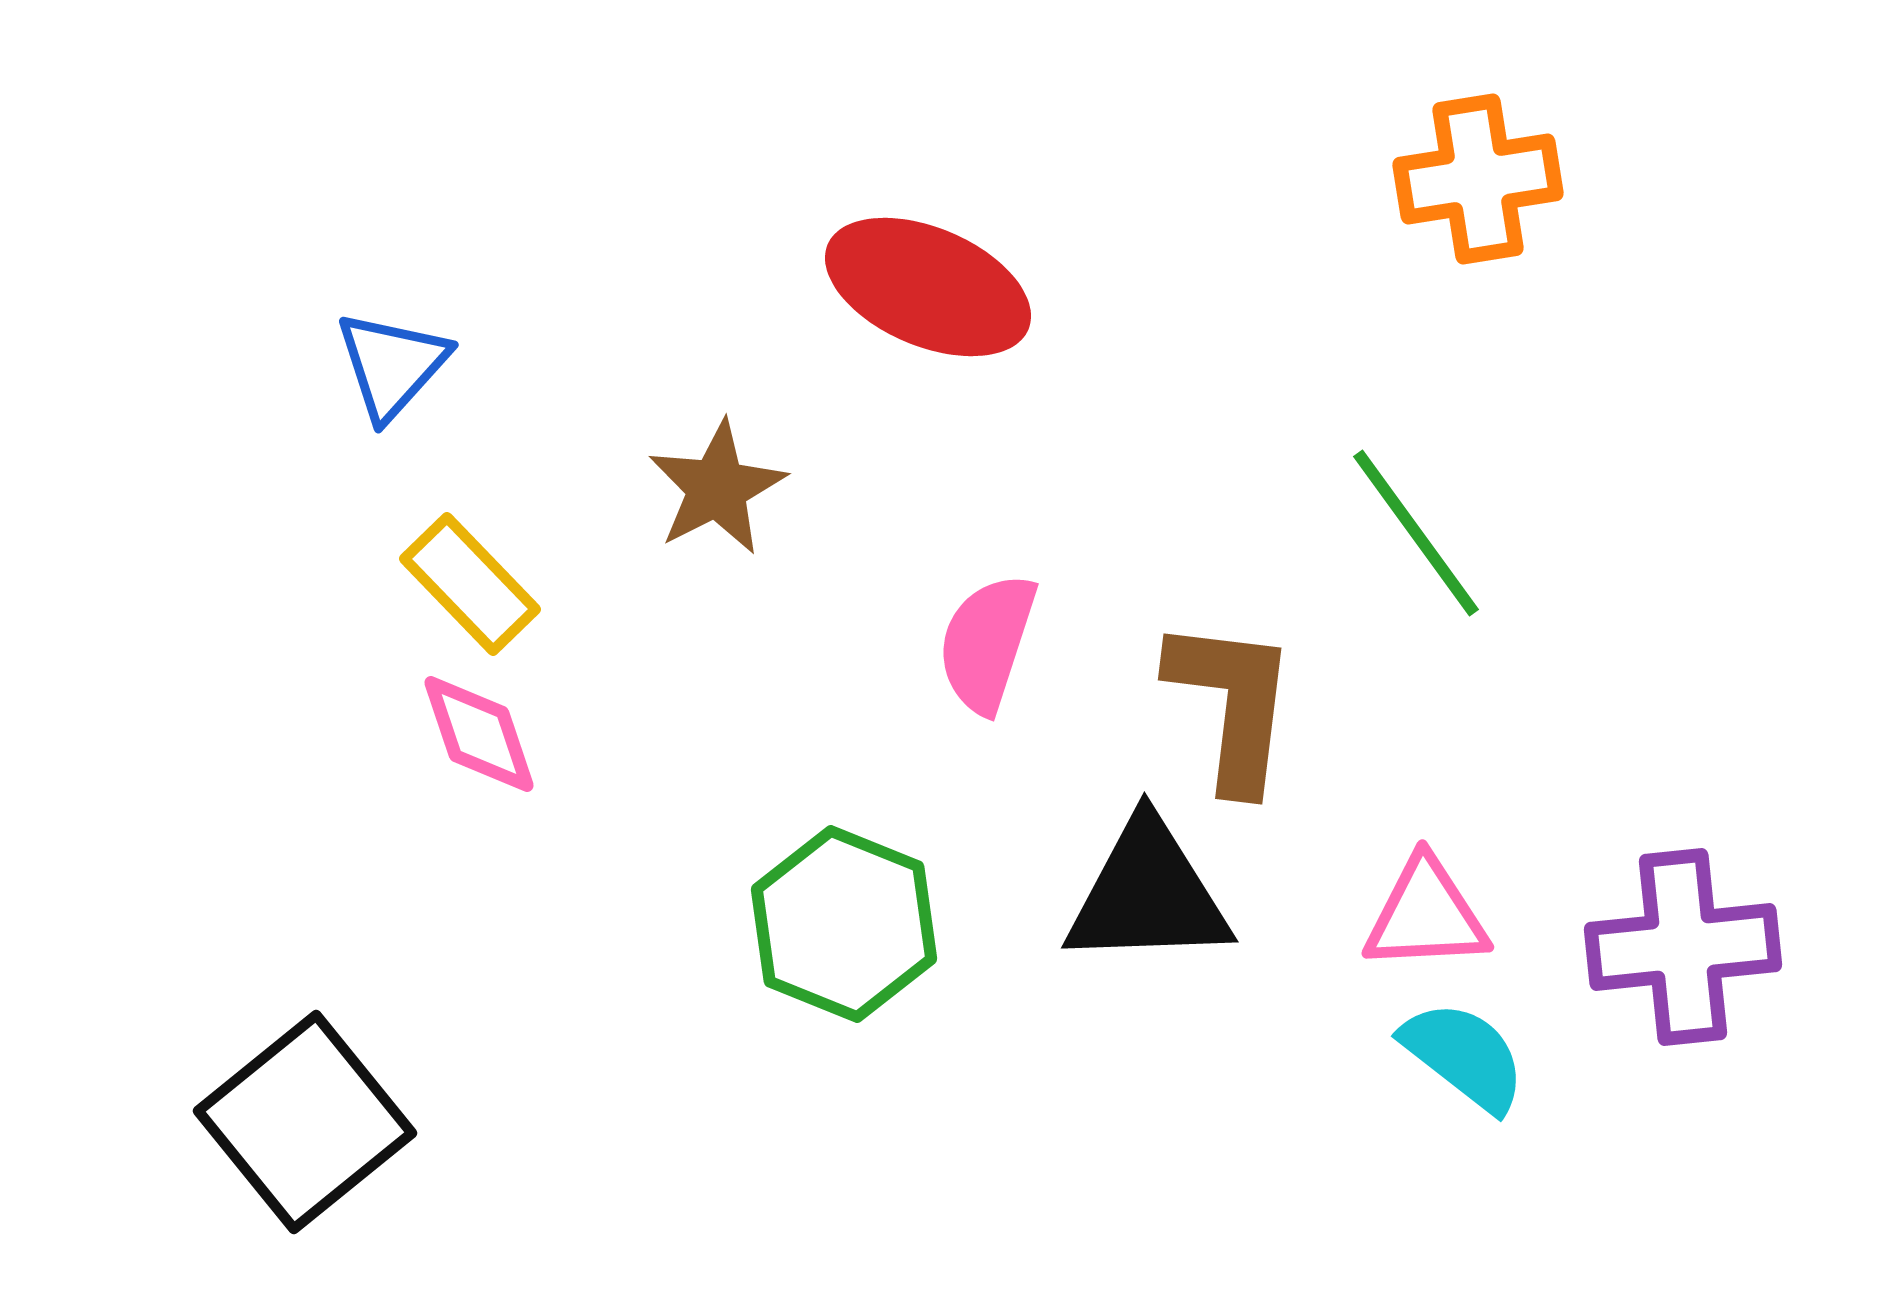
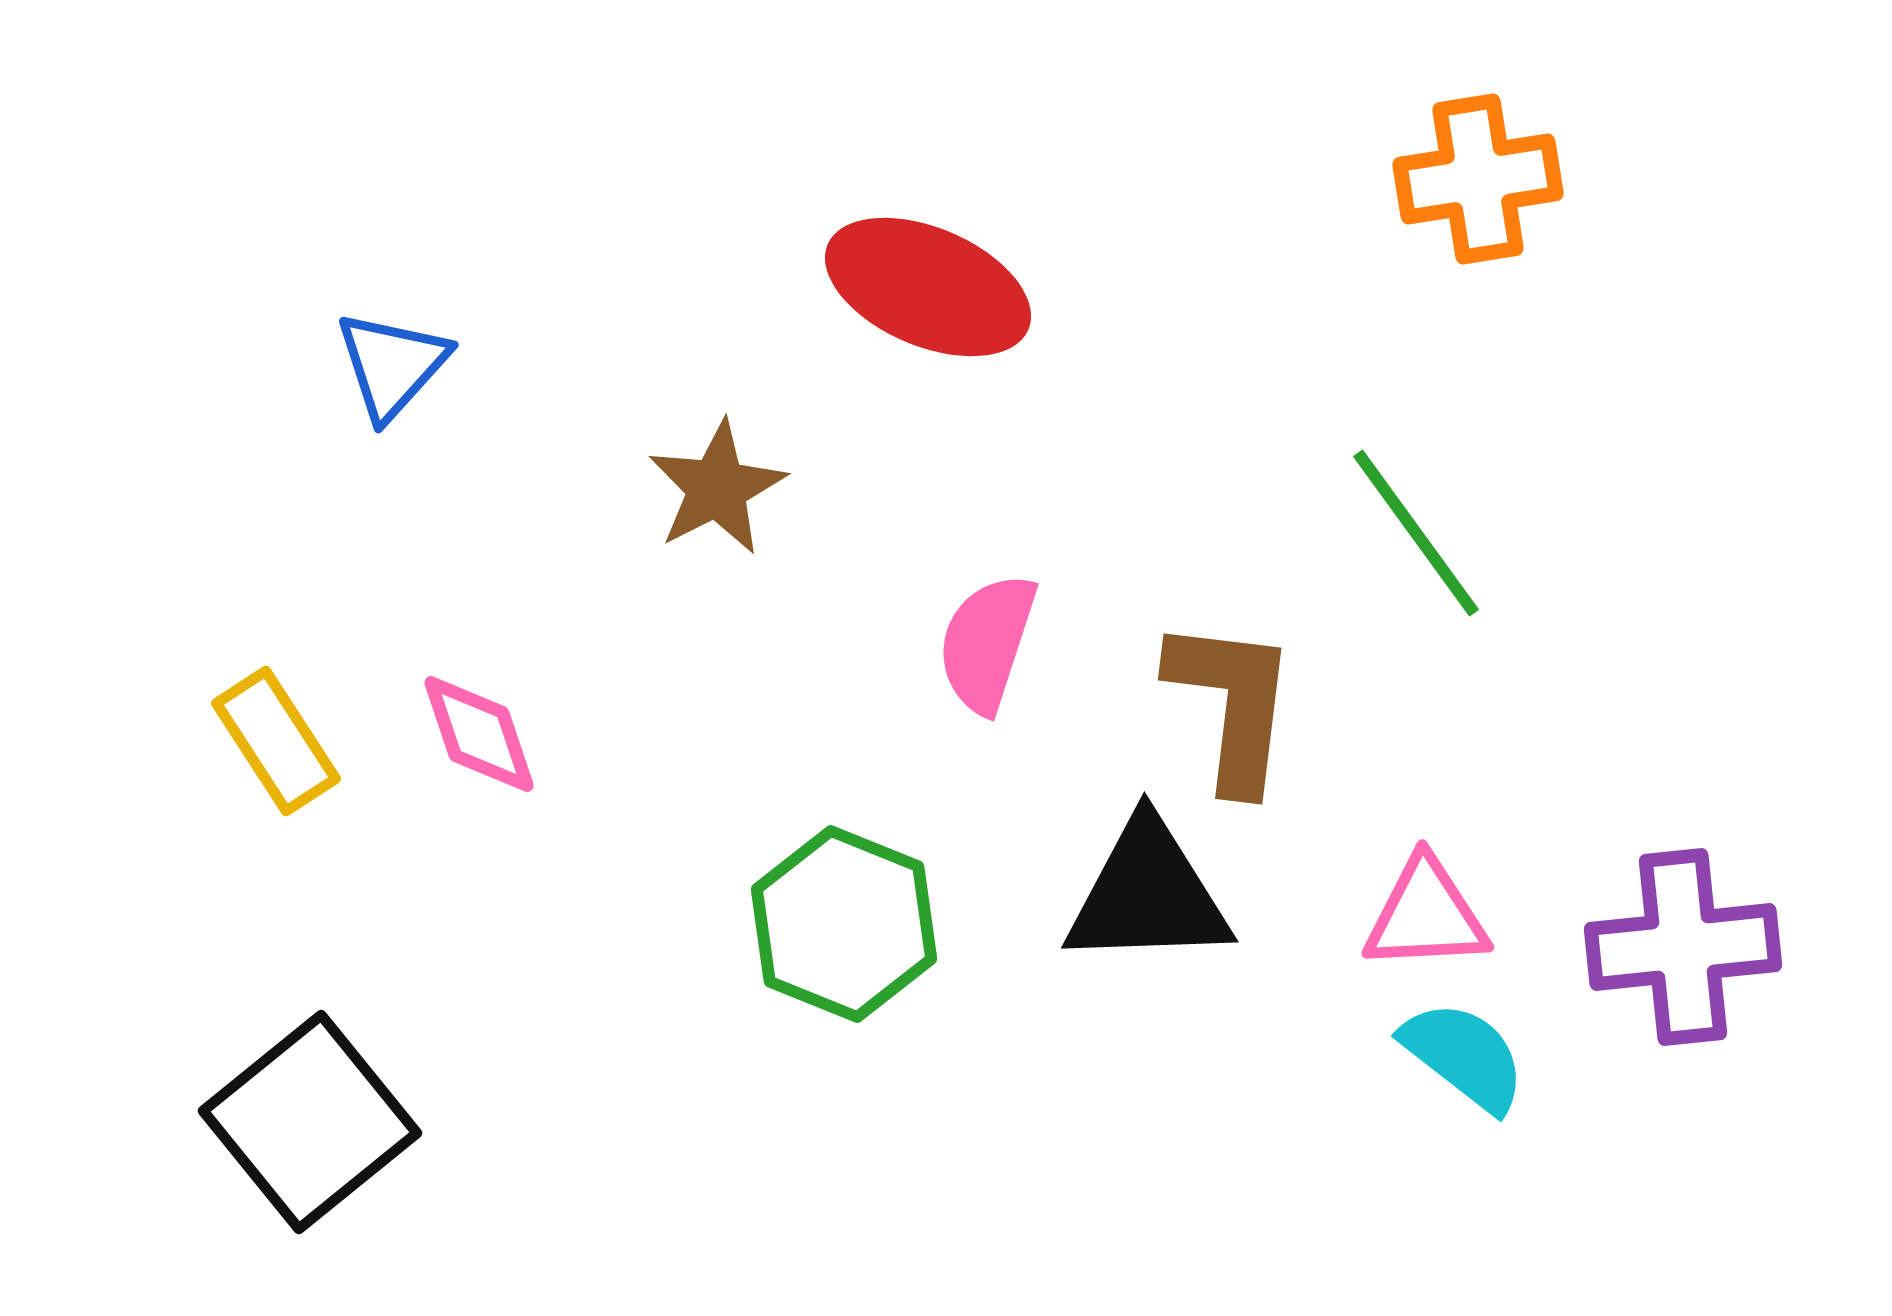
yellow rectangle: moved 194 px left, 157 px down; rotated 11 degrees clockwise
black square: moved 5 px right
